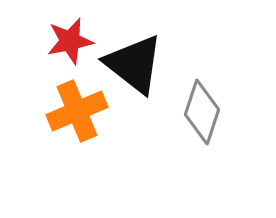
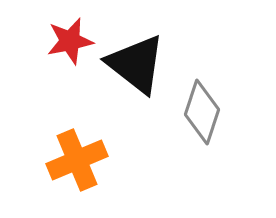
black triangle: moved 2 px right
orange cross: moved 49 px down
